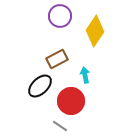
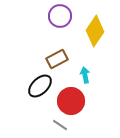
gray line: moved 1 px up
